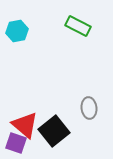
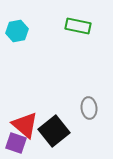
green rectangle: rotated 15 degrees counterclockwise
